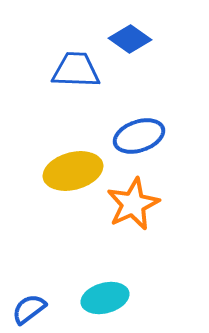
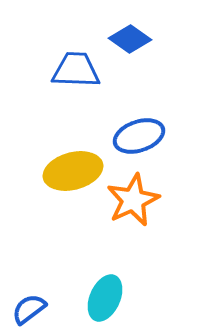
orange star: moved 4 px up
cyan ellipse: rotated 51 degrees counterclockwise
